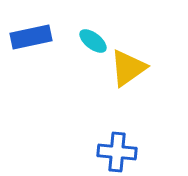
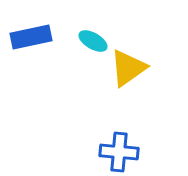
cyan ellipse: rotated 8 degrees counterclockwise
blue cross: moved 2 px right
